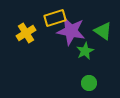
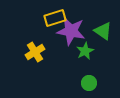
yellow cross: moved 9 px right, 19 px down
